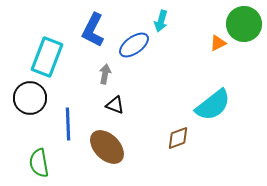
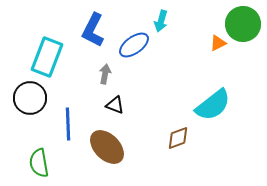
green circle: moved 1 px left
